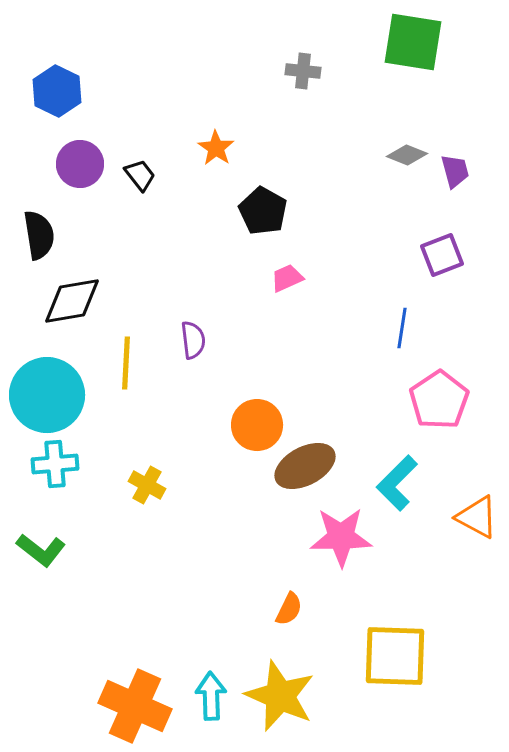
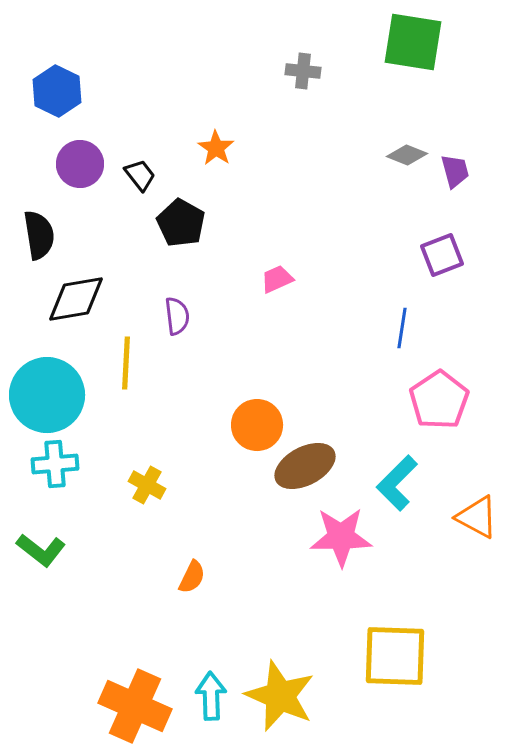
black pentagon: moved 82 px left, 12 px down
pink trapezoid: moved 10 px left, 1 px down
black diamond: moved 4 px right, 2 px up
purple semicircle: moved 16 px left, 24 px up
orange semicircle: moved 97 px left, 32 px up
